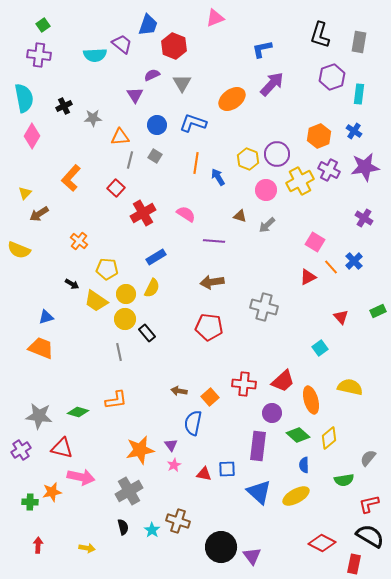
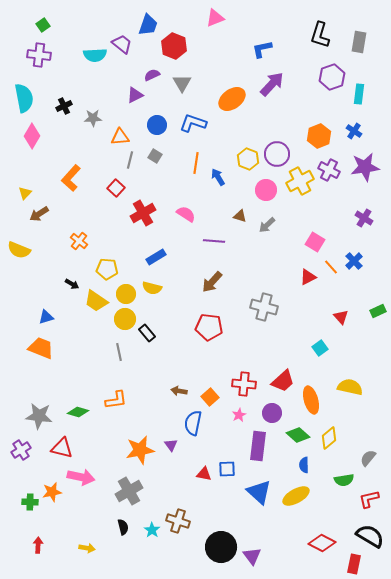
purple triangle at (135, 95): rotated 36 degrees clockwise
brown arrow at (212, 282): rotated 40 degrees counterclockwise
yellow semicircle at (152, 288): rotated 78 degrees clockwise
pink star at (174, 465): moved 65 px right, 50 px up
red L-shape at (369, 504): moved 5 px up
